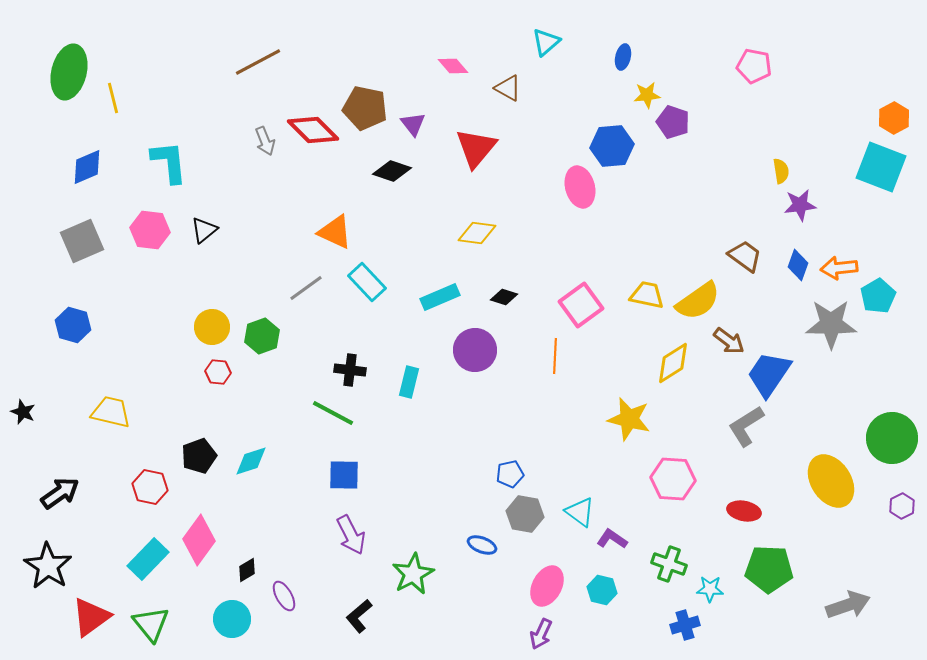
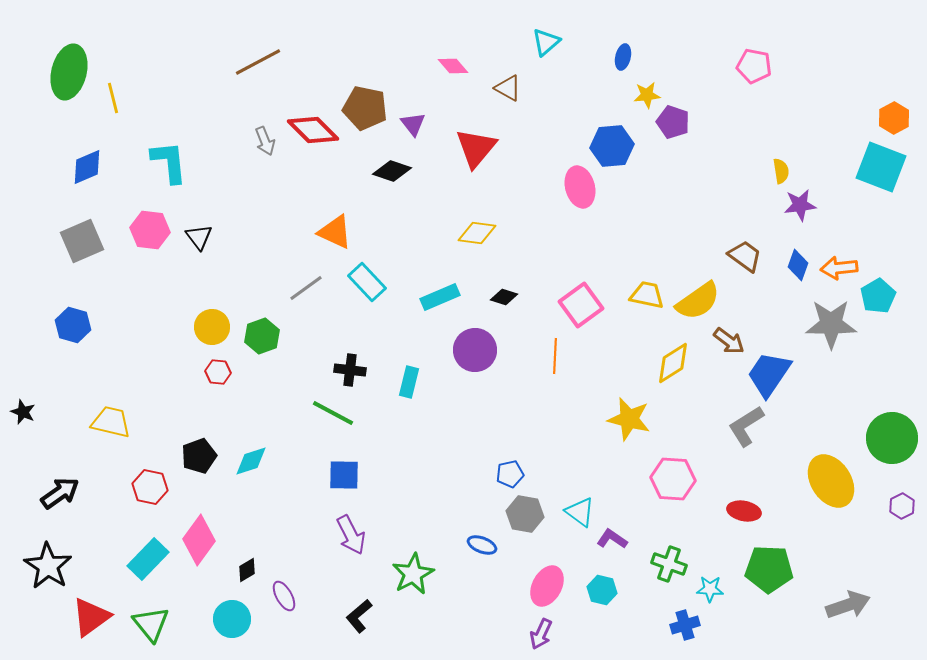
black triangle at (204, 230): moved 5 px left, 7 px down; rotated 28 degrees counterclockwise
yellow trapezoid at (111, 412): moved 10 px down
